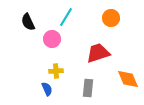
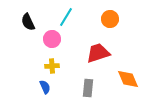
orange circle: moved 1 px left, 1 px down
yellow cross: moved 4 px left, 5 px up
blue semicircle: moved 2 px left, 2 px up
